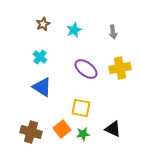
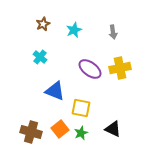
purple ellipse: moved 4 px right
blue triangle: moved 13 px right, 4 px down; rotated 10 degrees counterclockwise
orange square: moved 2 px left
green star: moved 2 px left, 1 px up; rotated 16 degrees counterclockwise
